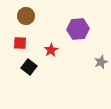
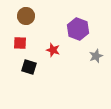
purple hexagon: rotated 25 degrees clockwise
red star: moved 2 px right; rotated 24 degrees counterclockwise
gray star: moved 5 px left, 6 px up
black square: rotated 21 degrees counterclockwise
